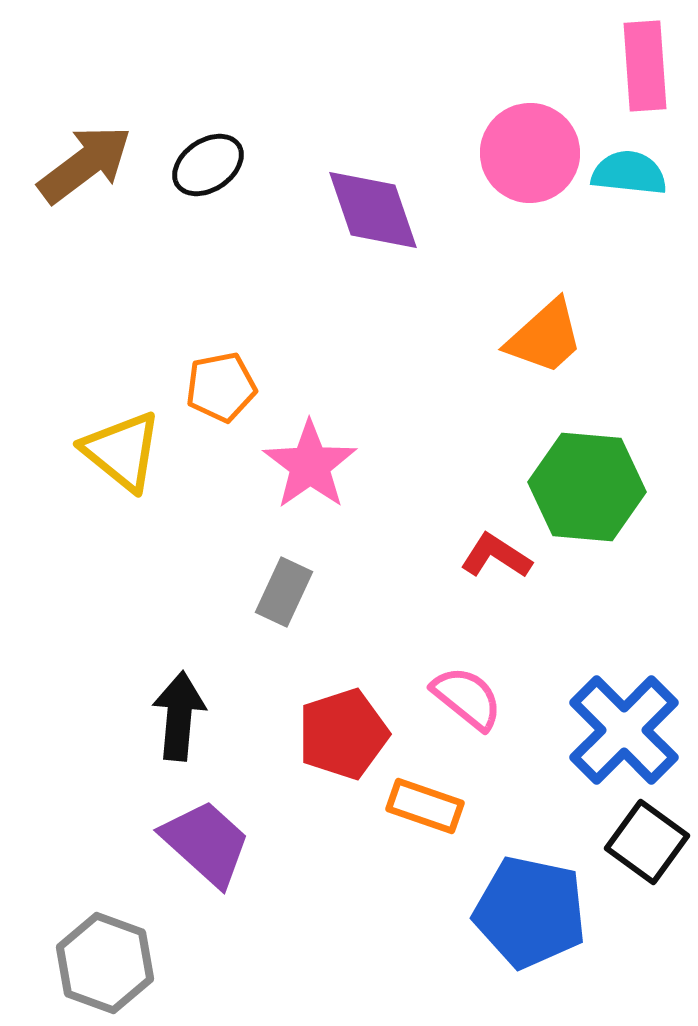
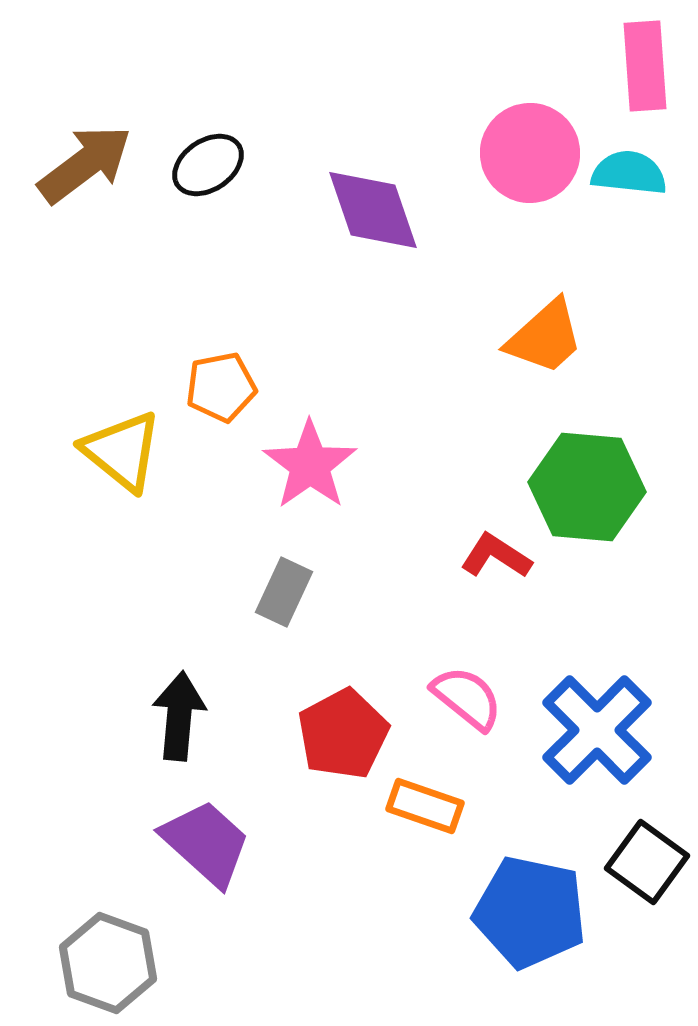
blue cross: moved 27 px left
red pentagon: rotated 10 degrees counterclockwise
black square: moved 20 px down
gray hexagon: moved 3 px right
